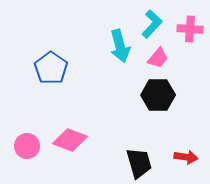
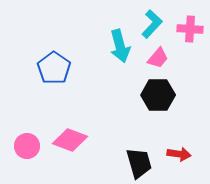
blue pentagon: moved 3 px right
red arrow: moved 7 px left, 3 px up
